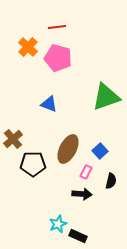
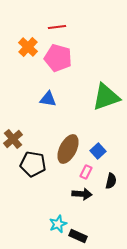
blue triangle: moved 1 px left, 5 px up; rotated 12 degrees counterclockwise
blue square: moved 2 px left
black pentagon: rotated 10 degrees clockwise
